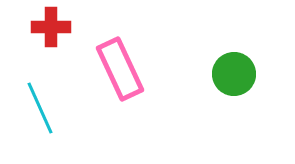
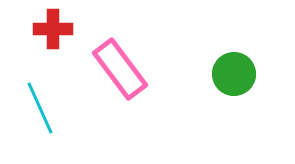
red cross: moved 2 px right, 2 px down
pink rectangle: rotated 12 degrees counterclockwise
